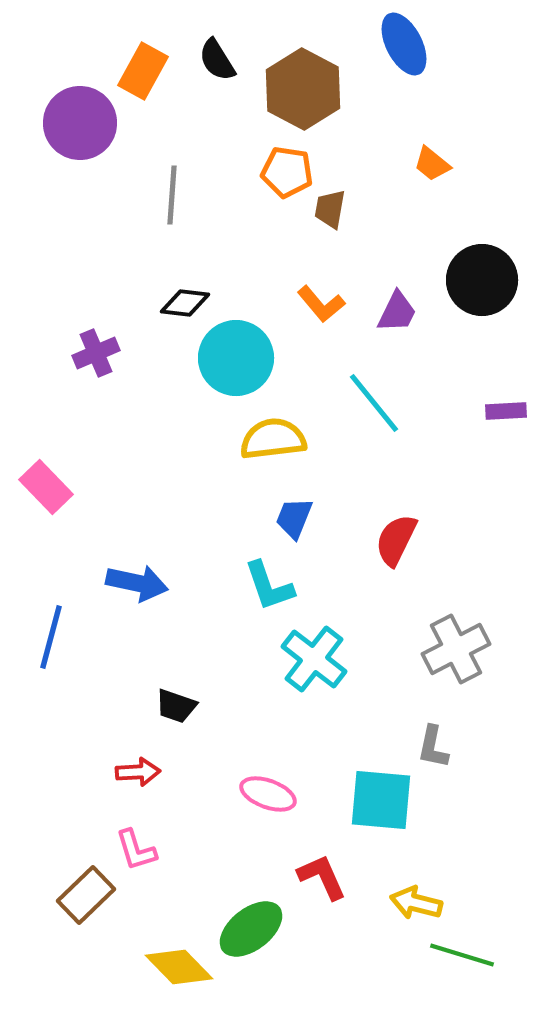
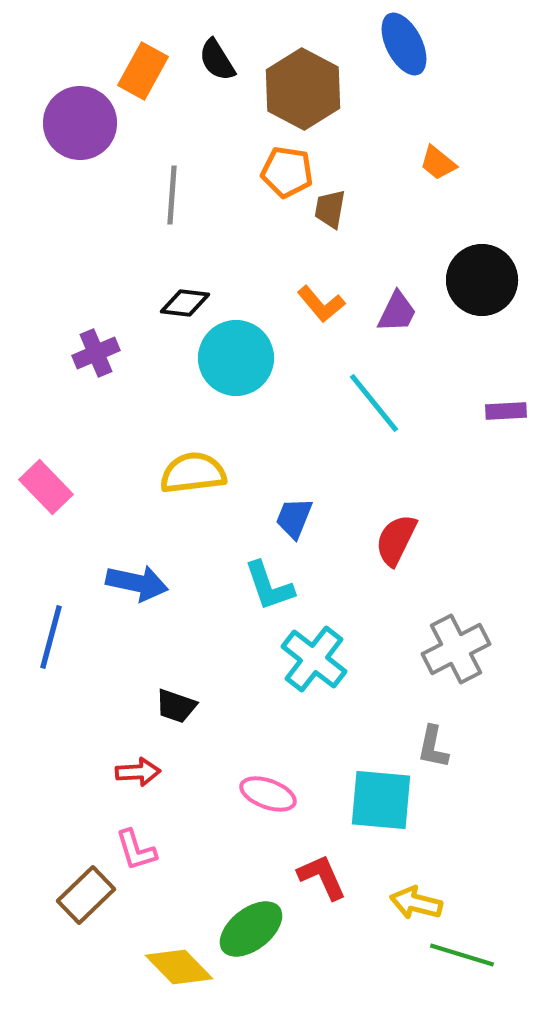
orange trapezoid: moved 6 px right, 1 px up
yellow semicircle: moved 80 px left, 34 px down
